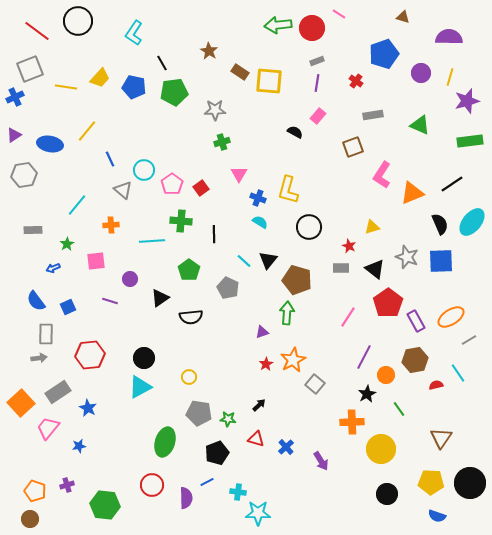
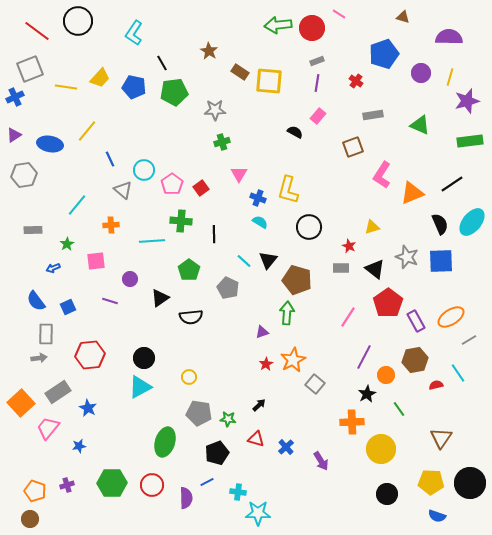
green hexagon at (105, 505): moved 7 px right, 22 px up; rotated 8 degrees counterclockwise
